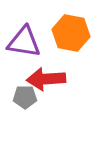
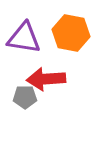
purple triangle: moved 4 px up
